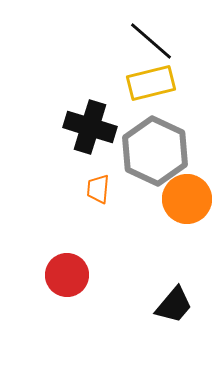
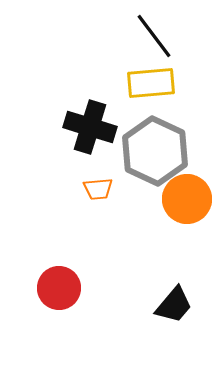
black line: moved 3 px right, 5 px up; rotated 12 degrees clockwise
yellow rectangle: rotated 9 degrees clockwise
orange trapezoid: rotated 100 degrees counterclockwise
red circle: moved 8 px left, 13 px down
